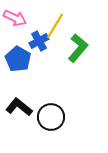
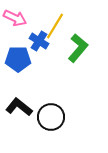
blue cross: rotated 30 degrees counterclockwise
blue pentagon: rotated 30 degrees counterclockwise
